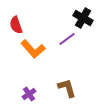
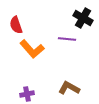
purple line: rotated 42 degrees clockwise
orange L-shape: moved 1 px left
brown L-shape: moved 2 px right; rotated 45 degrees counterclockwise
purple cross: moved 2 px left; rotated 24 degrees clockwise
